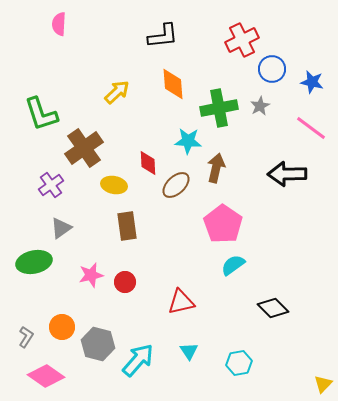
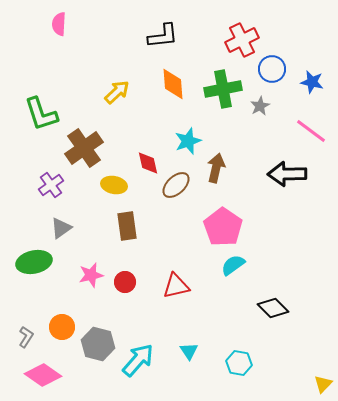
green cross: moved 4 px right, 19 px up
pink line: moved 3 px down
cyan star: rotated 24 degrees counterclockwise
red diamond: rotated 10 degrees counterclockwise
pink pentagon: moved 3 px down
red triangle: moved 5 px left, 16 px up
cyan hexagon: rotated 20 degrees clockwise
pink diamond: moved 3 px left, 1 px up
